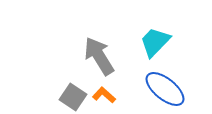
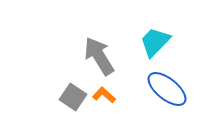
blue ellipse: moved 2 px right
